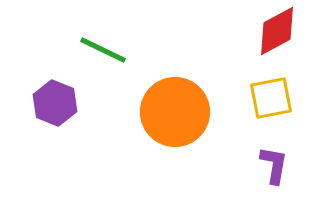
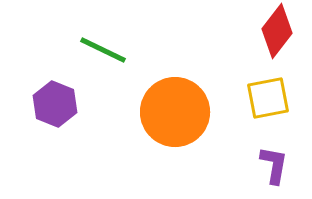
red diamond: rotated 24 degrees counterclockwise
yellow square: moved 3 px left
purple hexagon: moved 1 px down
